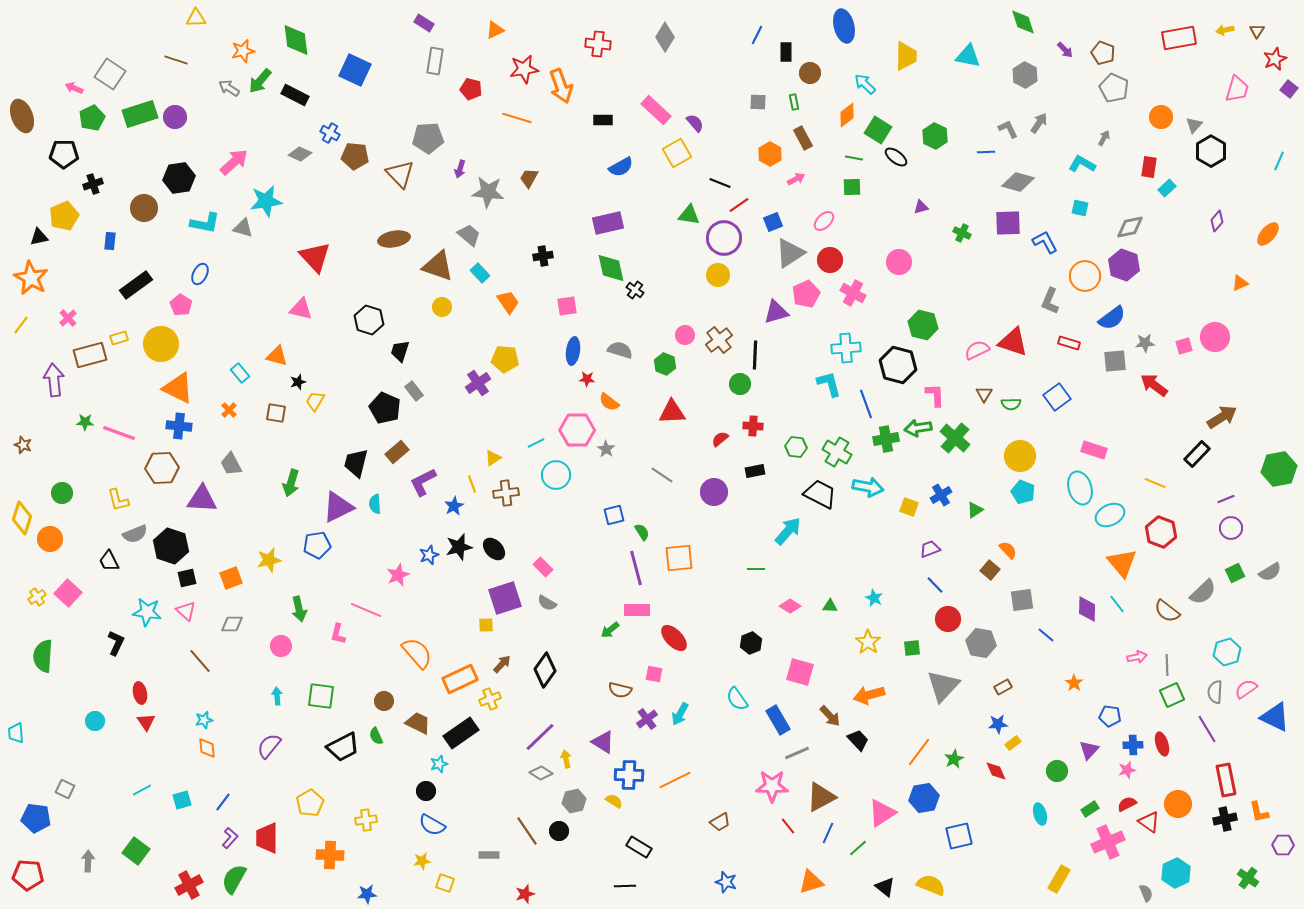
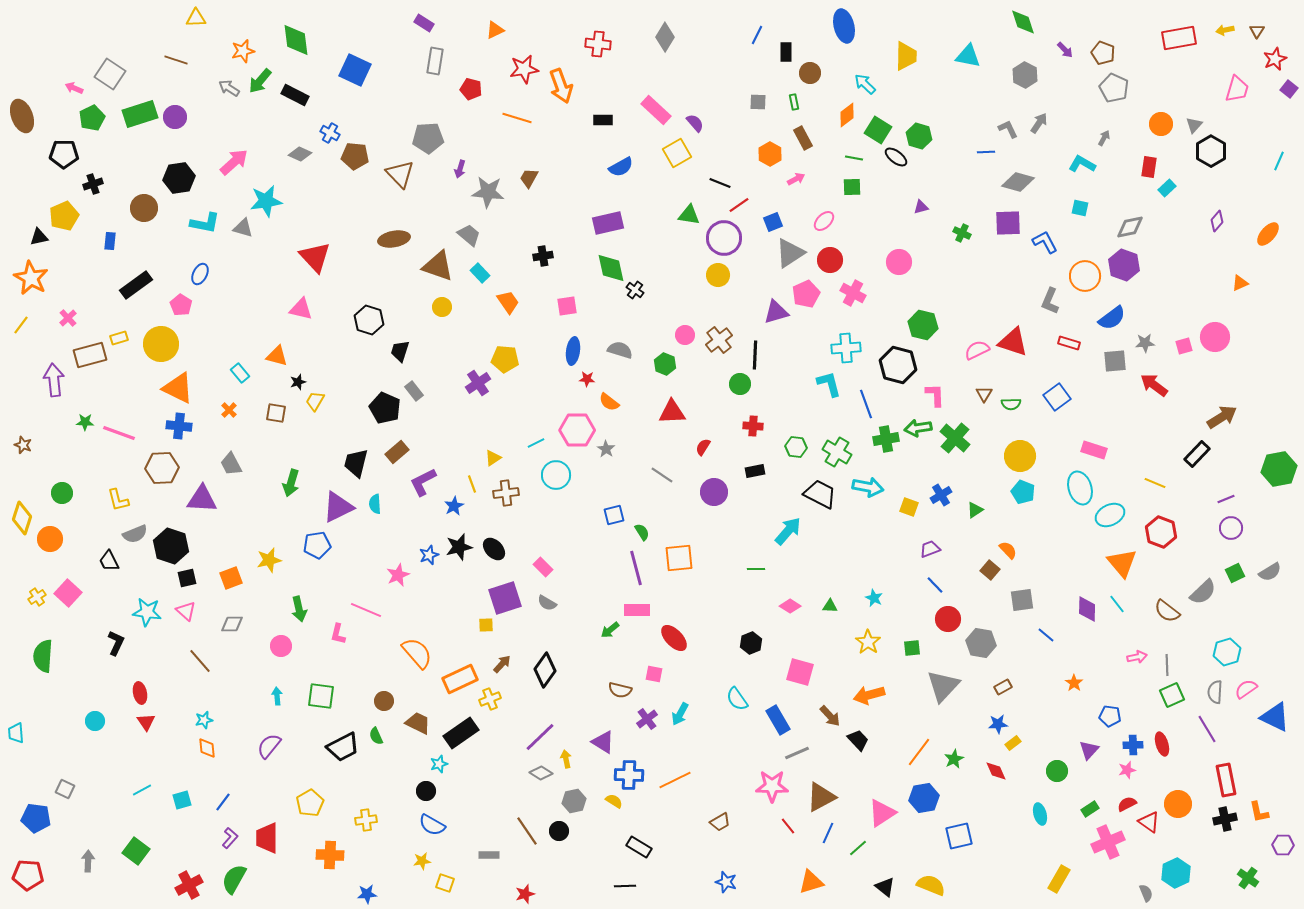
orange circle at (1161, 117): moved 7 px down
green hexagon at (935, 136): moved 16 px left; rotated 10 degrees counterclockwise
red semicircle at (720, 439): moved 17 px left, 8 px down; rotated 18 degrees counterclockwise
